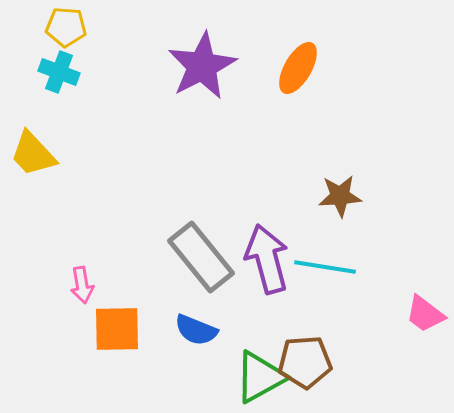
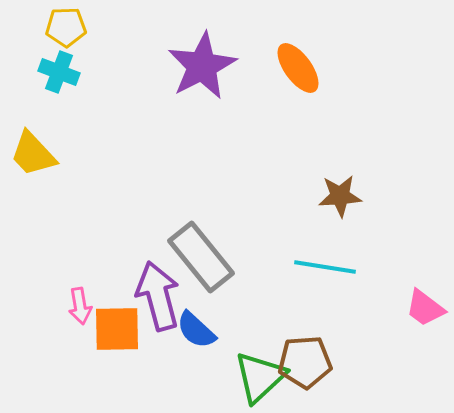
yellow pentagon: rotated 6 degrees counterclockwise
orange ellipse: rotated 66 degrees counterclockwise
purple arrow: moved 109 px left, 37 px down
pink arrow: moved 2 px left, 21 px down
pink trapezoid: moved 6 px up
blue semicircle: rotated 21 degrees clockwise
green triangle: rotated 14 degrees counterclockwise
